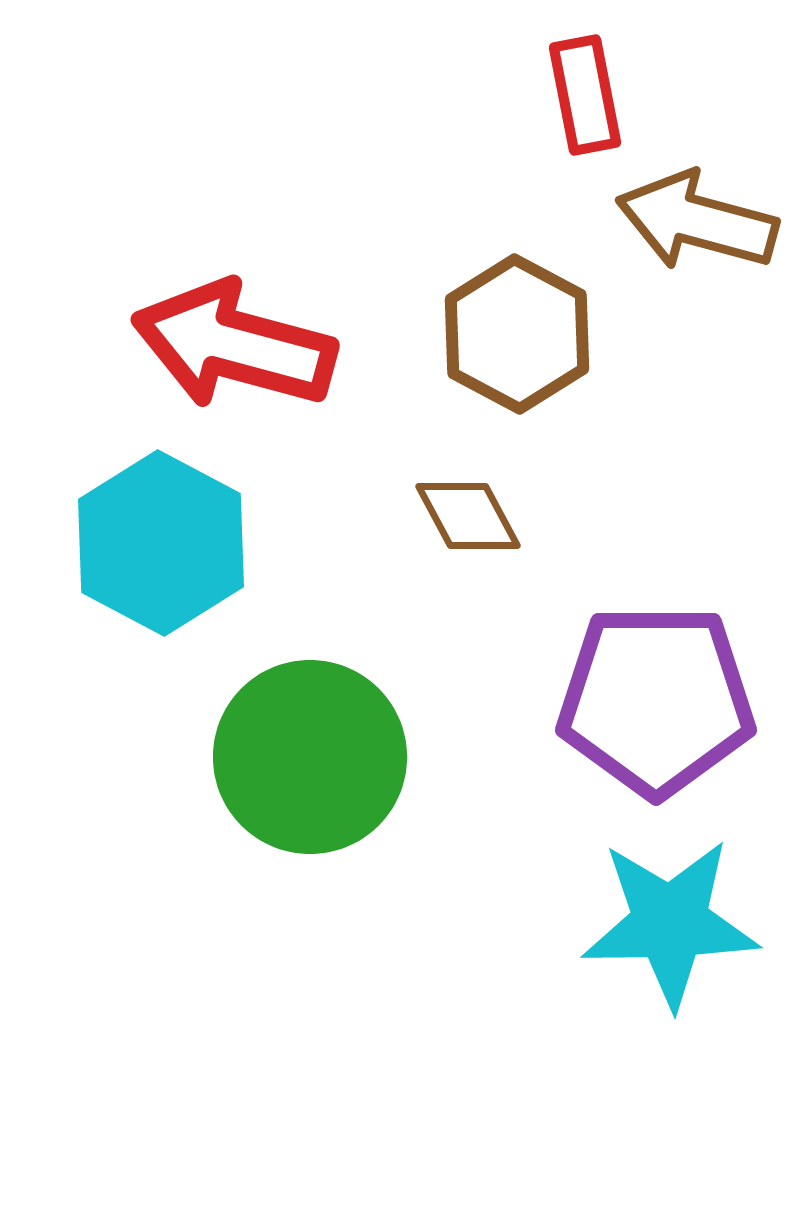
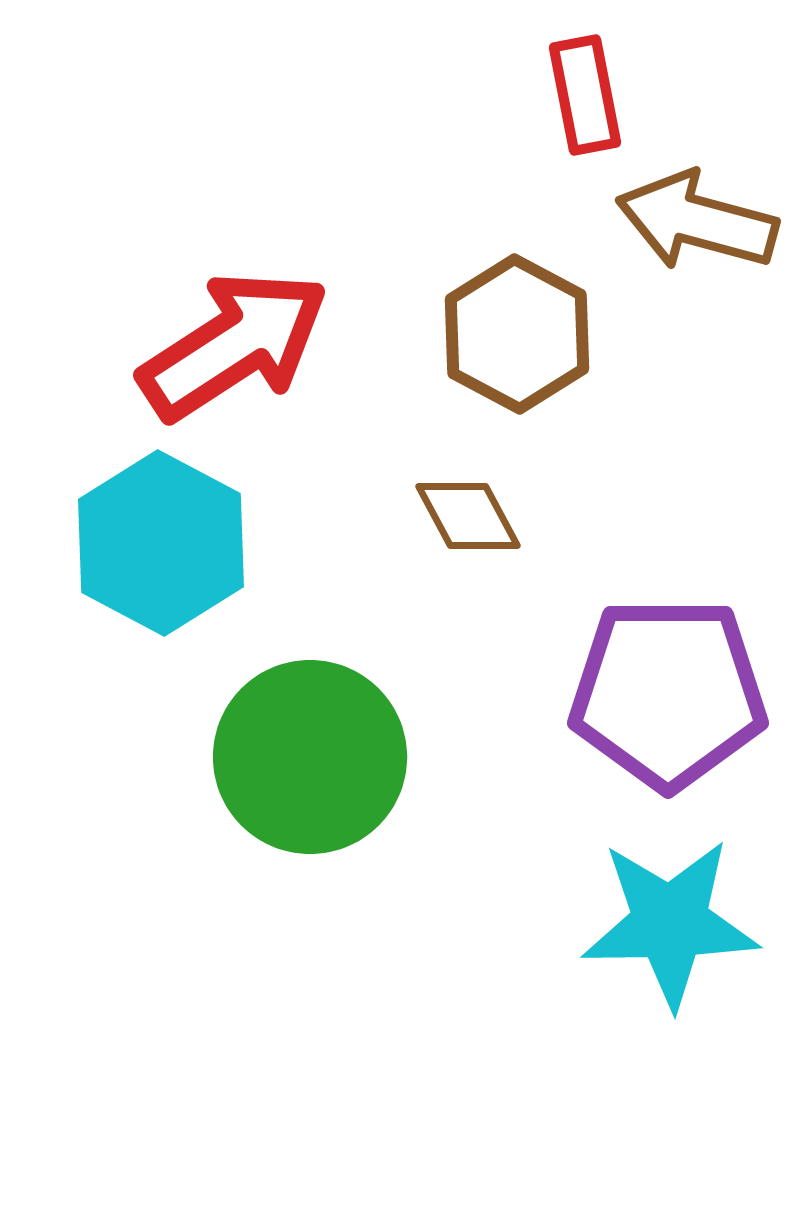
red arrow: rotated 132 degrees clockwise
purple pentagon: moved 12 px right, 7 px up
